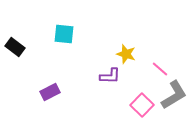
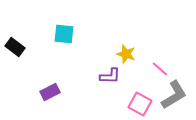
pink square: moved 2 px left, 1 px up; rotated 15 degrees counterclockwise
